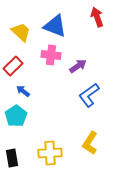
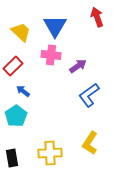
blue triangle: rotated 40 degrees clockwise
